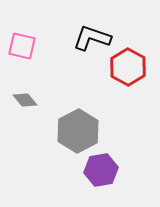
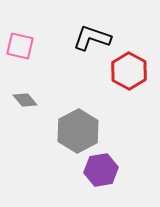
pink square: moved 2 px left
red hexagon: moved 1 px right, 4 px down
